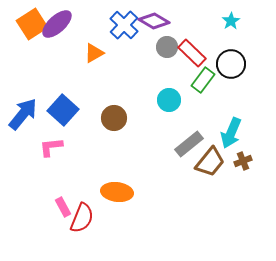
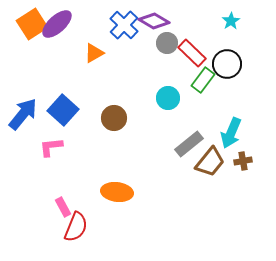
gray circle: moved 4 px up
black circle: moved 4 px left
cyan circle: moved 1 px left, 2 px up
brown cross: rotated 12 degrees clockwise
red semicircle: moved 6 px left, 9 px down
